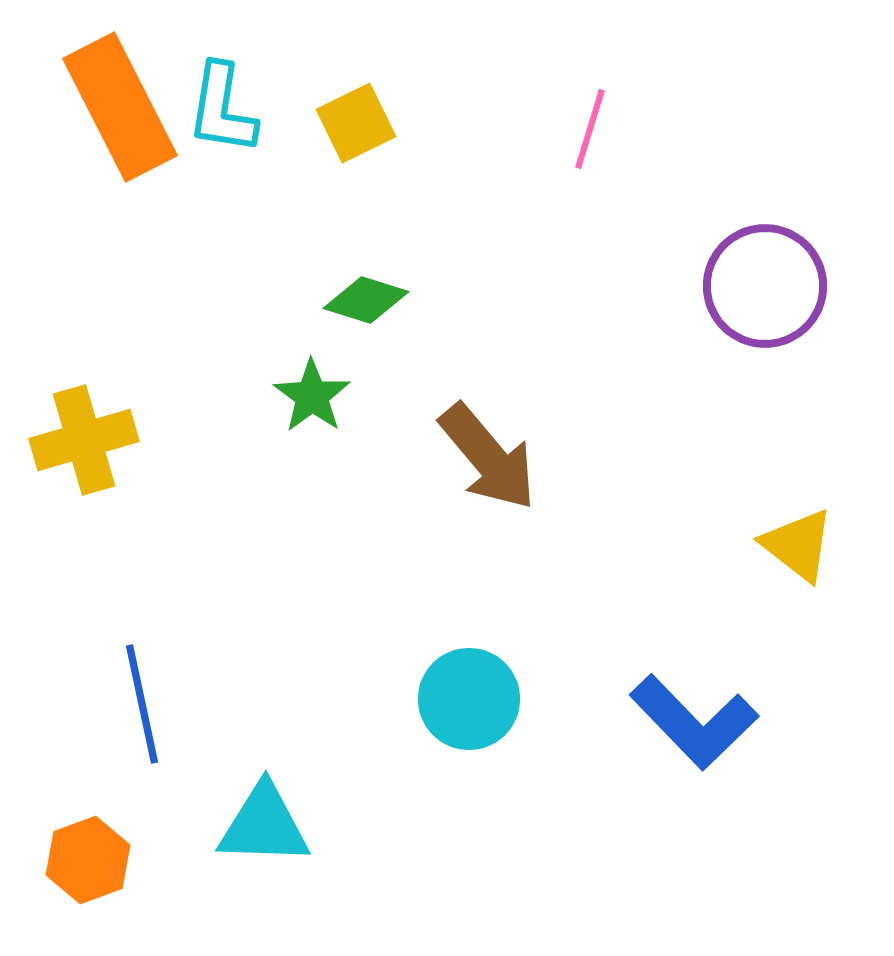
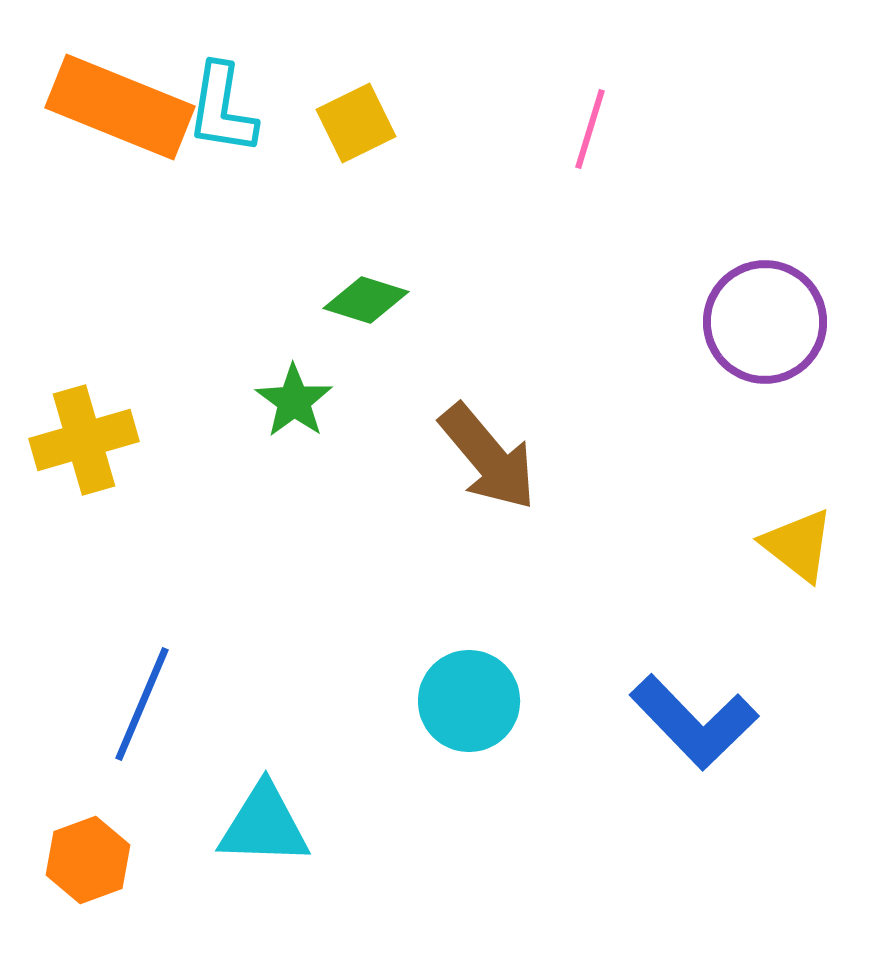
orange rectangle: rotated 41 degrees counterclockwise
purple circle: moved 36 px down
green star: moved 18 px left, 5 px down
cyan circle: moved 2 px down
blue line: rotated 35 degrees clockwise
